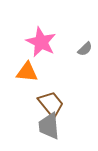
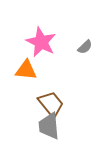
gray semicircle: moved 2 px up
orange triangle: moved 1 px left, 2 px up
